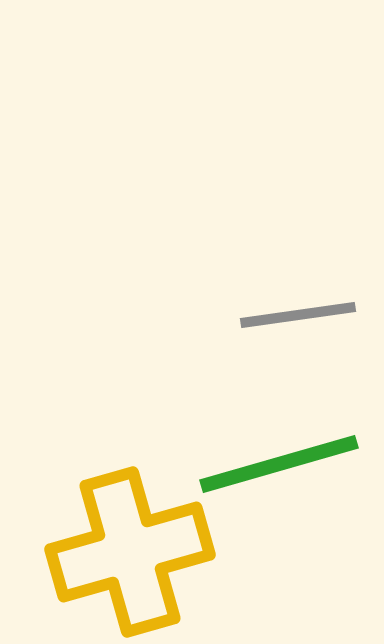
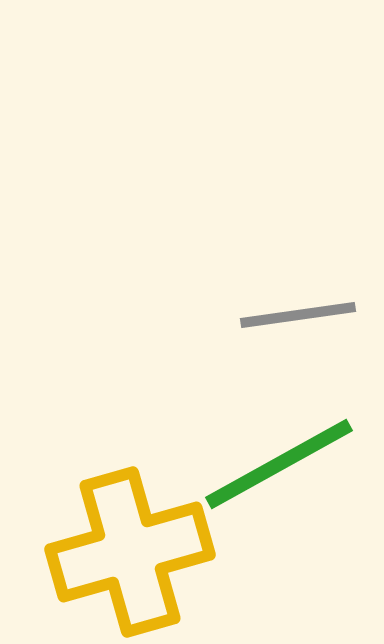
green line: rotated 13 degrees counterclockwise
